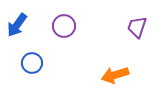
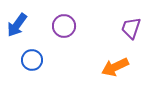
purple trapezoid: moved 6 px left, 1 px down
blue circle: moved 3 px up
orange arrow: moved 8 px up; rotated 8 degrees counterclockwise
